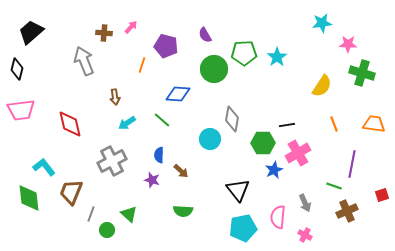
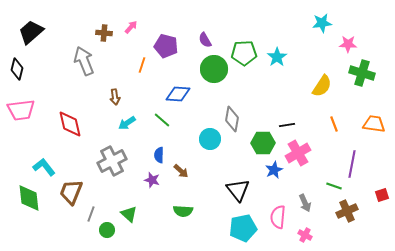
purple semicircle at (205, 35): moved 5 px down
